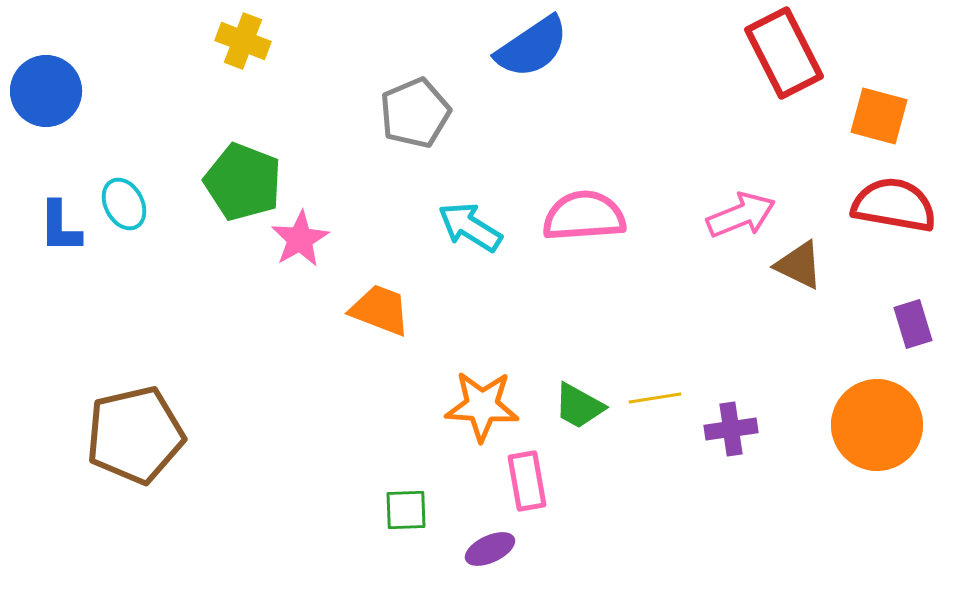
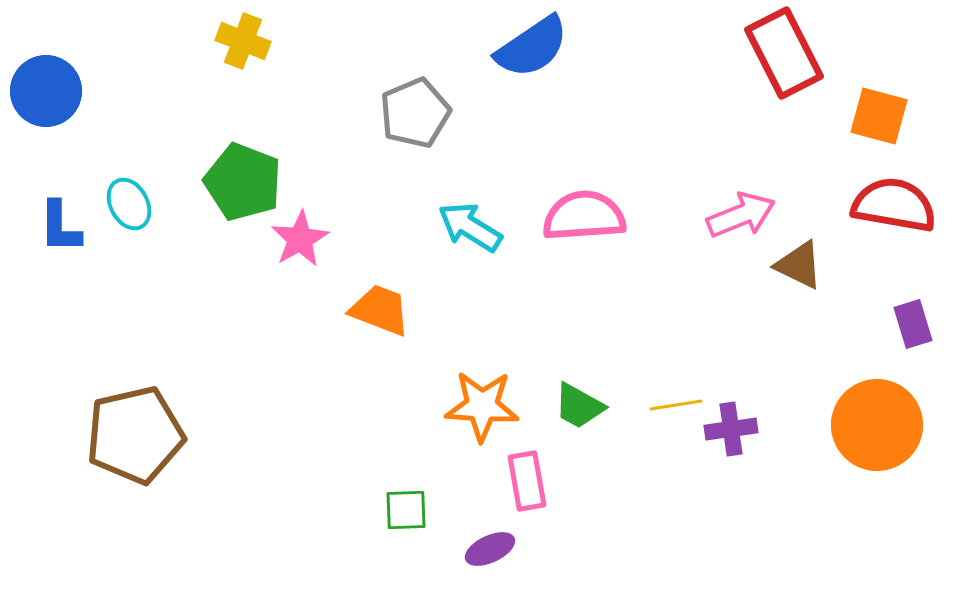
cyan ellipse: moved 5 px right
yellow line: moved 21 px right, 7 px down
